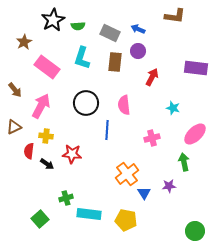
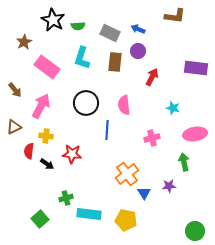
black star: rotated 15 degrees counterclockwise
pink ellipse: rotated 35 degrees clockwise
